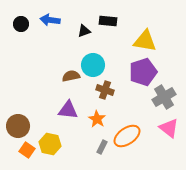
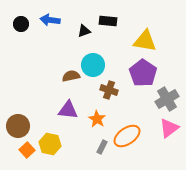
purple pentagon: moved 1 px down; rotated 20 degrees counterclockwise
brown cross: moved 4 px right
gray cross: moved 3 px right, 2 px down
pink triangle: rotated 45 degrees clockwise
orange square: rotated 14 degrees clockwise
